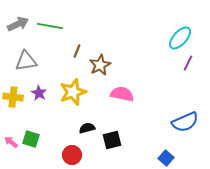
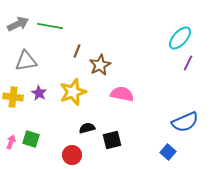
pink arrow: rotated 72 degrees clockwise
blue square: moved 2 px right, 6 px up
